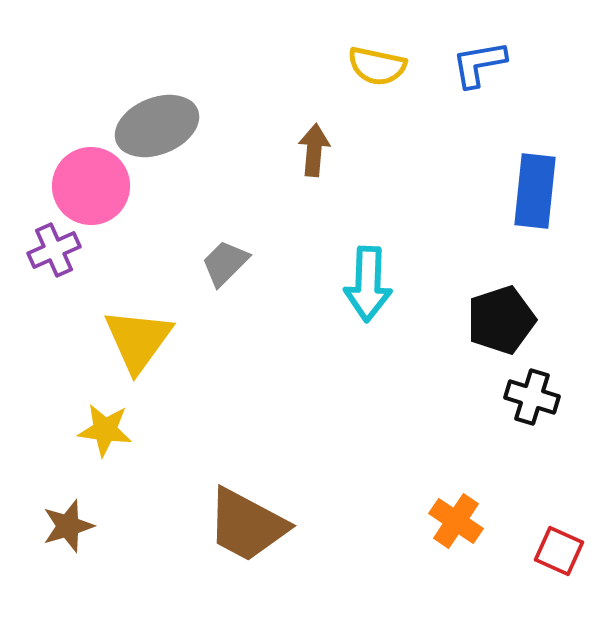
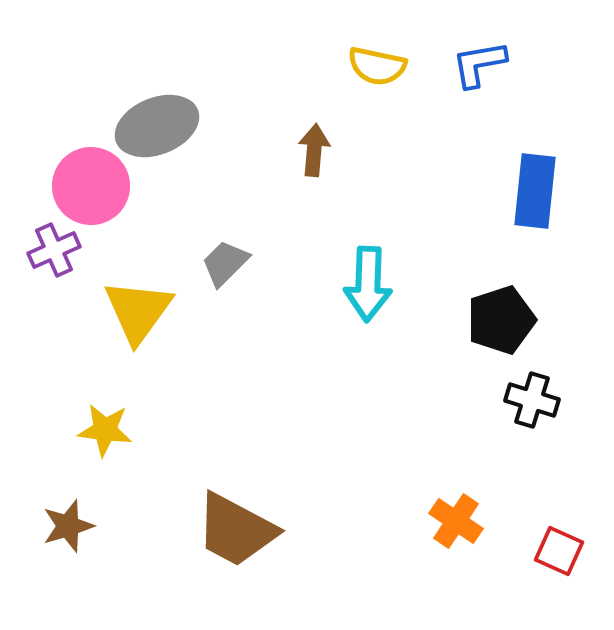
yellow triangle: moved 29 px up
black cross: moved 3 px down
brown trapezoid: moved 11 px left, 5 px down
